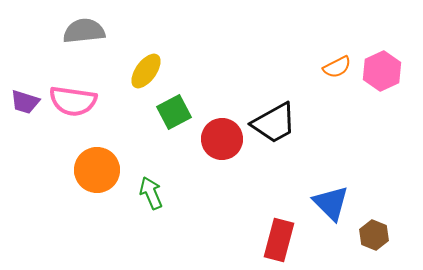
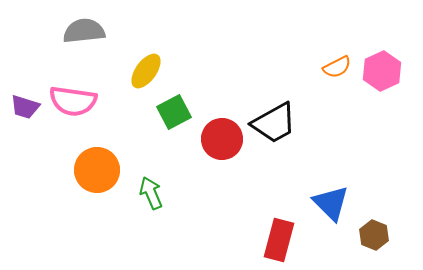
purple trapezoid: moved 5 px down
